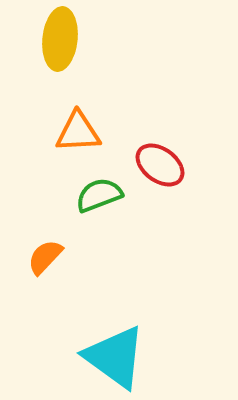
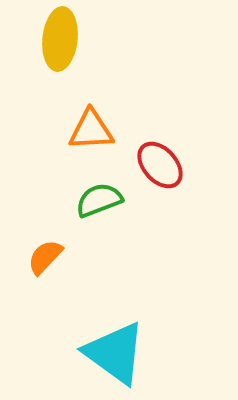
orange triangle: moved 13 px right, 2 px up
red ellipse: rotated 12 degrees clockwise
green semicircle: moved 5 px down
cyan triangle: moved 4 px up
